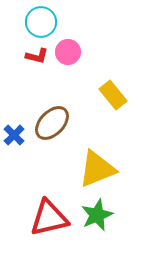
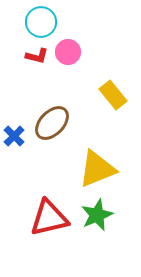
blue cross: moved 1 px down
